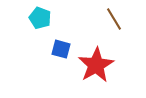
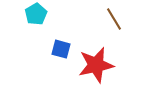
cyan pentagon: moved 4 px left, 4 px up; rotated 20 degrees clockwise
red star: rotated 18 degrees clockwise
